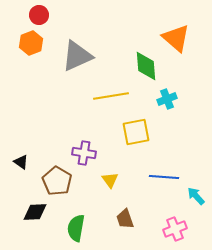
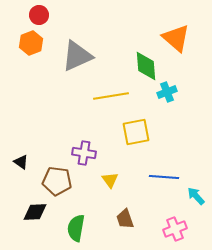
cyan cross: moved 7 px up
brown pentagon: rotated 24 degrees counterclockwise
